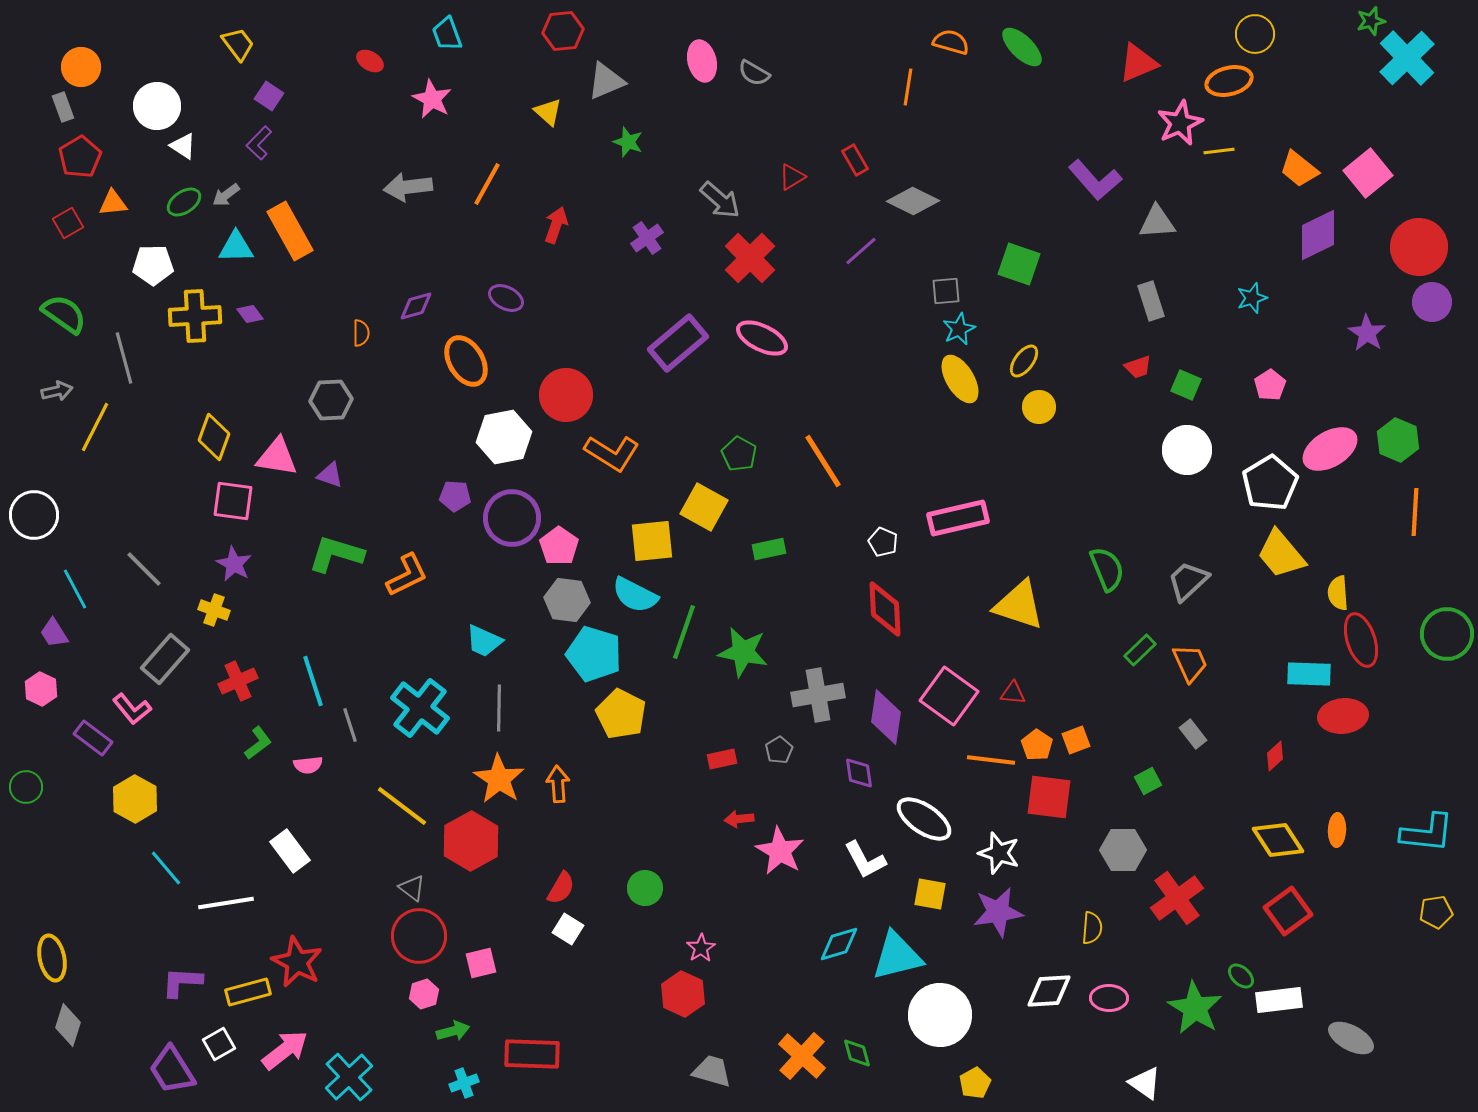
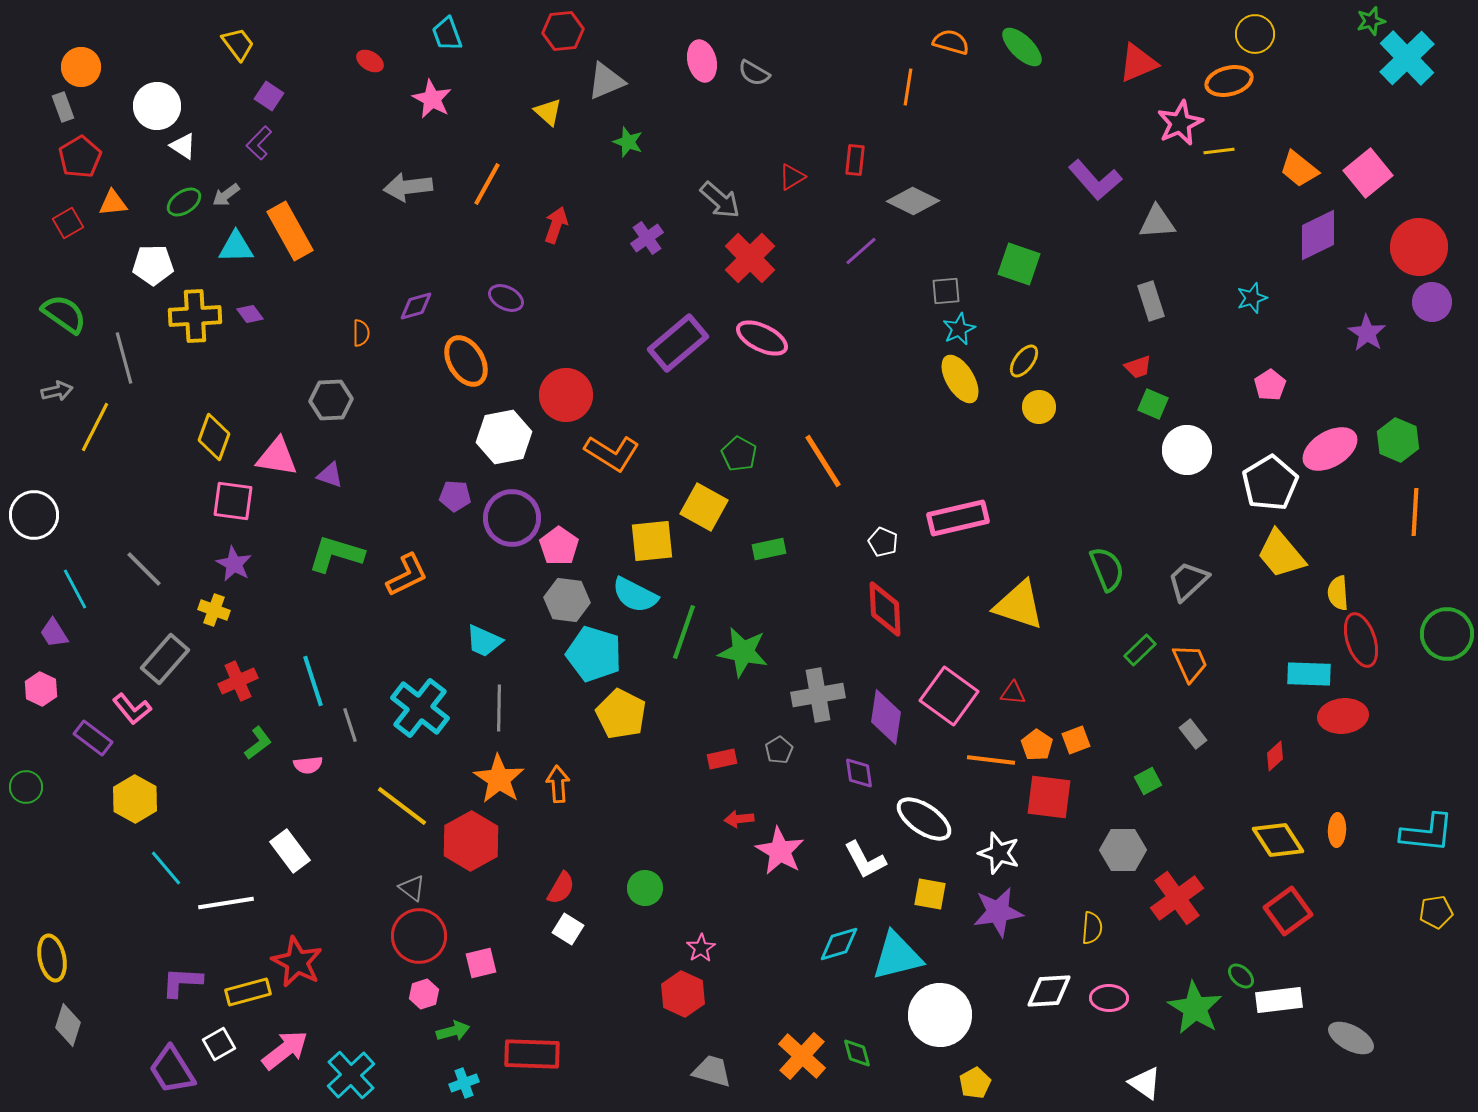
red rectangle at (855, 160): rotated 36 degrees clockwise
green square at (1186, 385): moved 33 px left, 19 px down
cyan cross at (349, 1077): moved 2 px right, 2 px up
